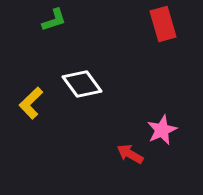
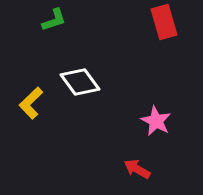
red rectangle: moved 1 px right, 2 px up
white diamond: moved 2 px left, 2 px up
pink star: moved 6 px left, 9 px up; rotated 20 degrees counterclockwise
red arrow: moved 7 px right, 15 px down
